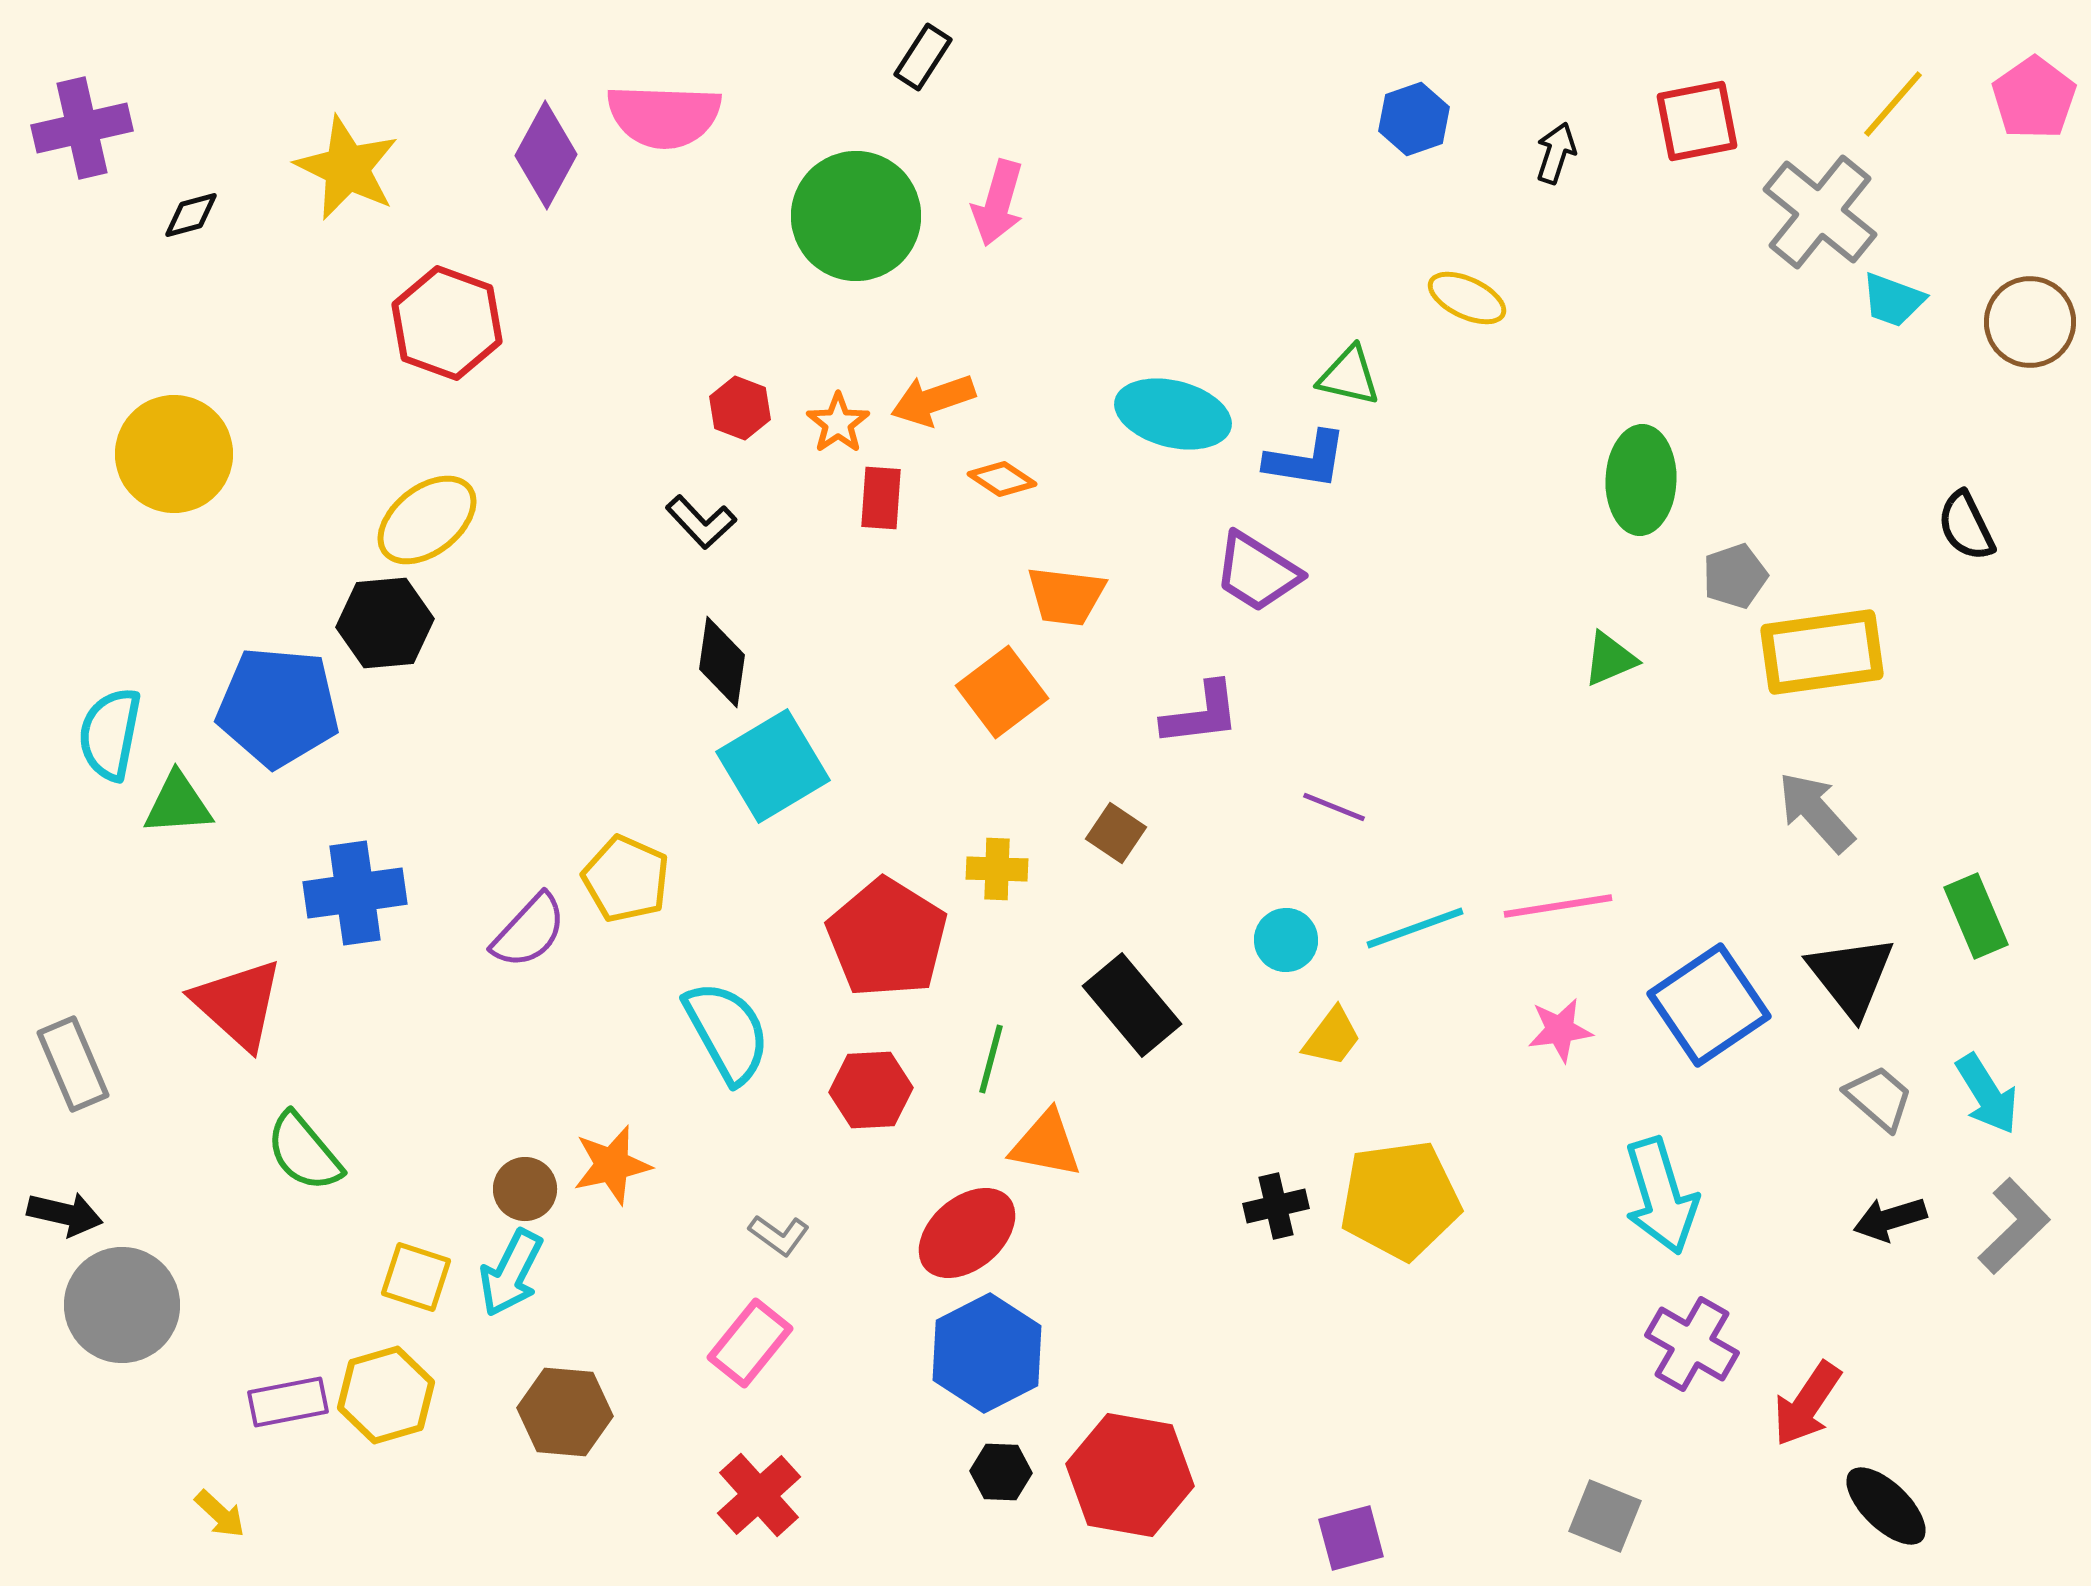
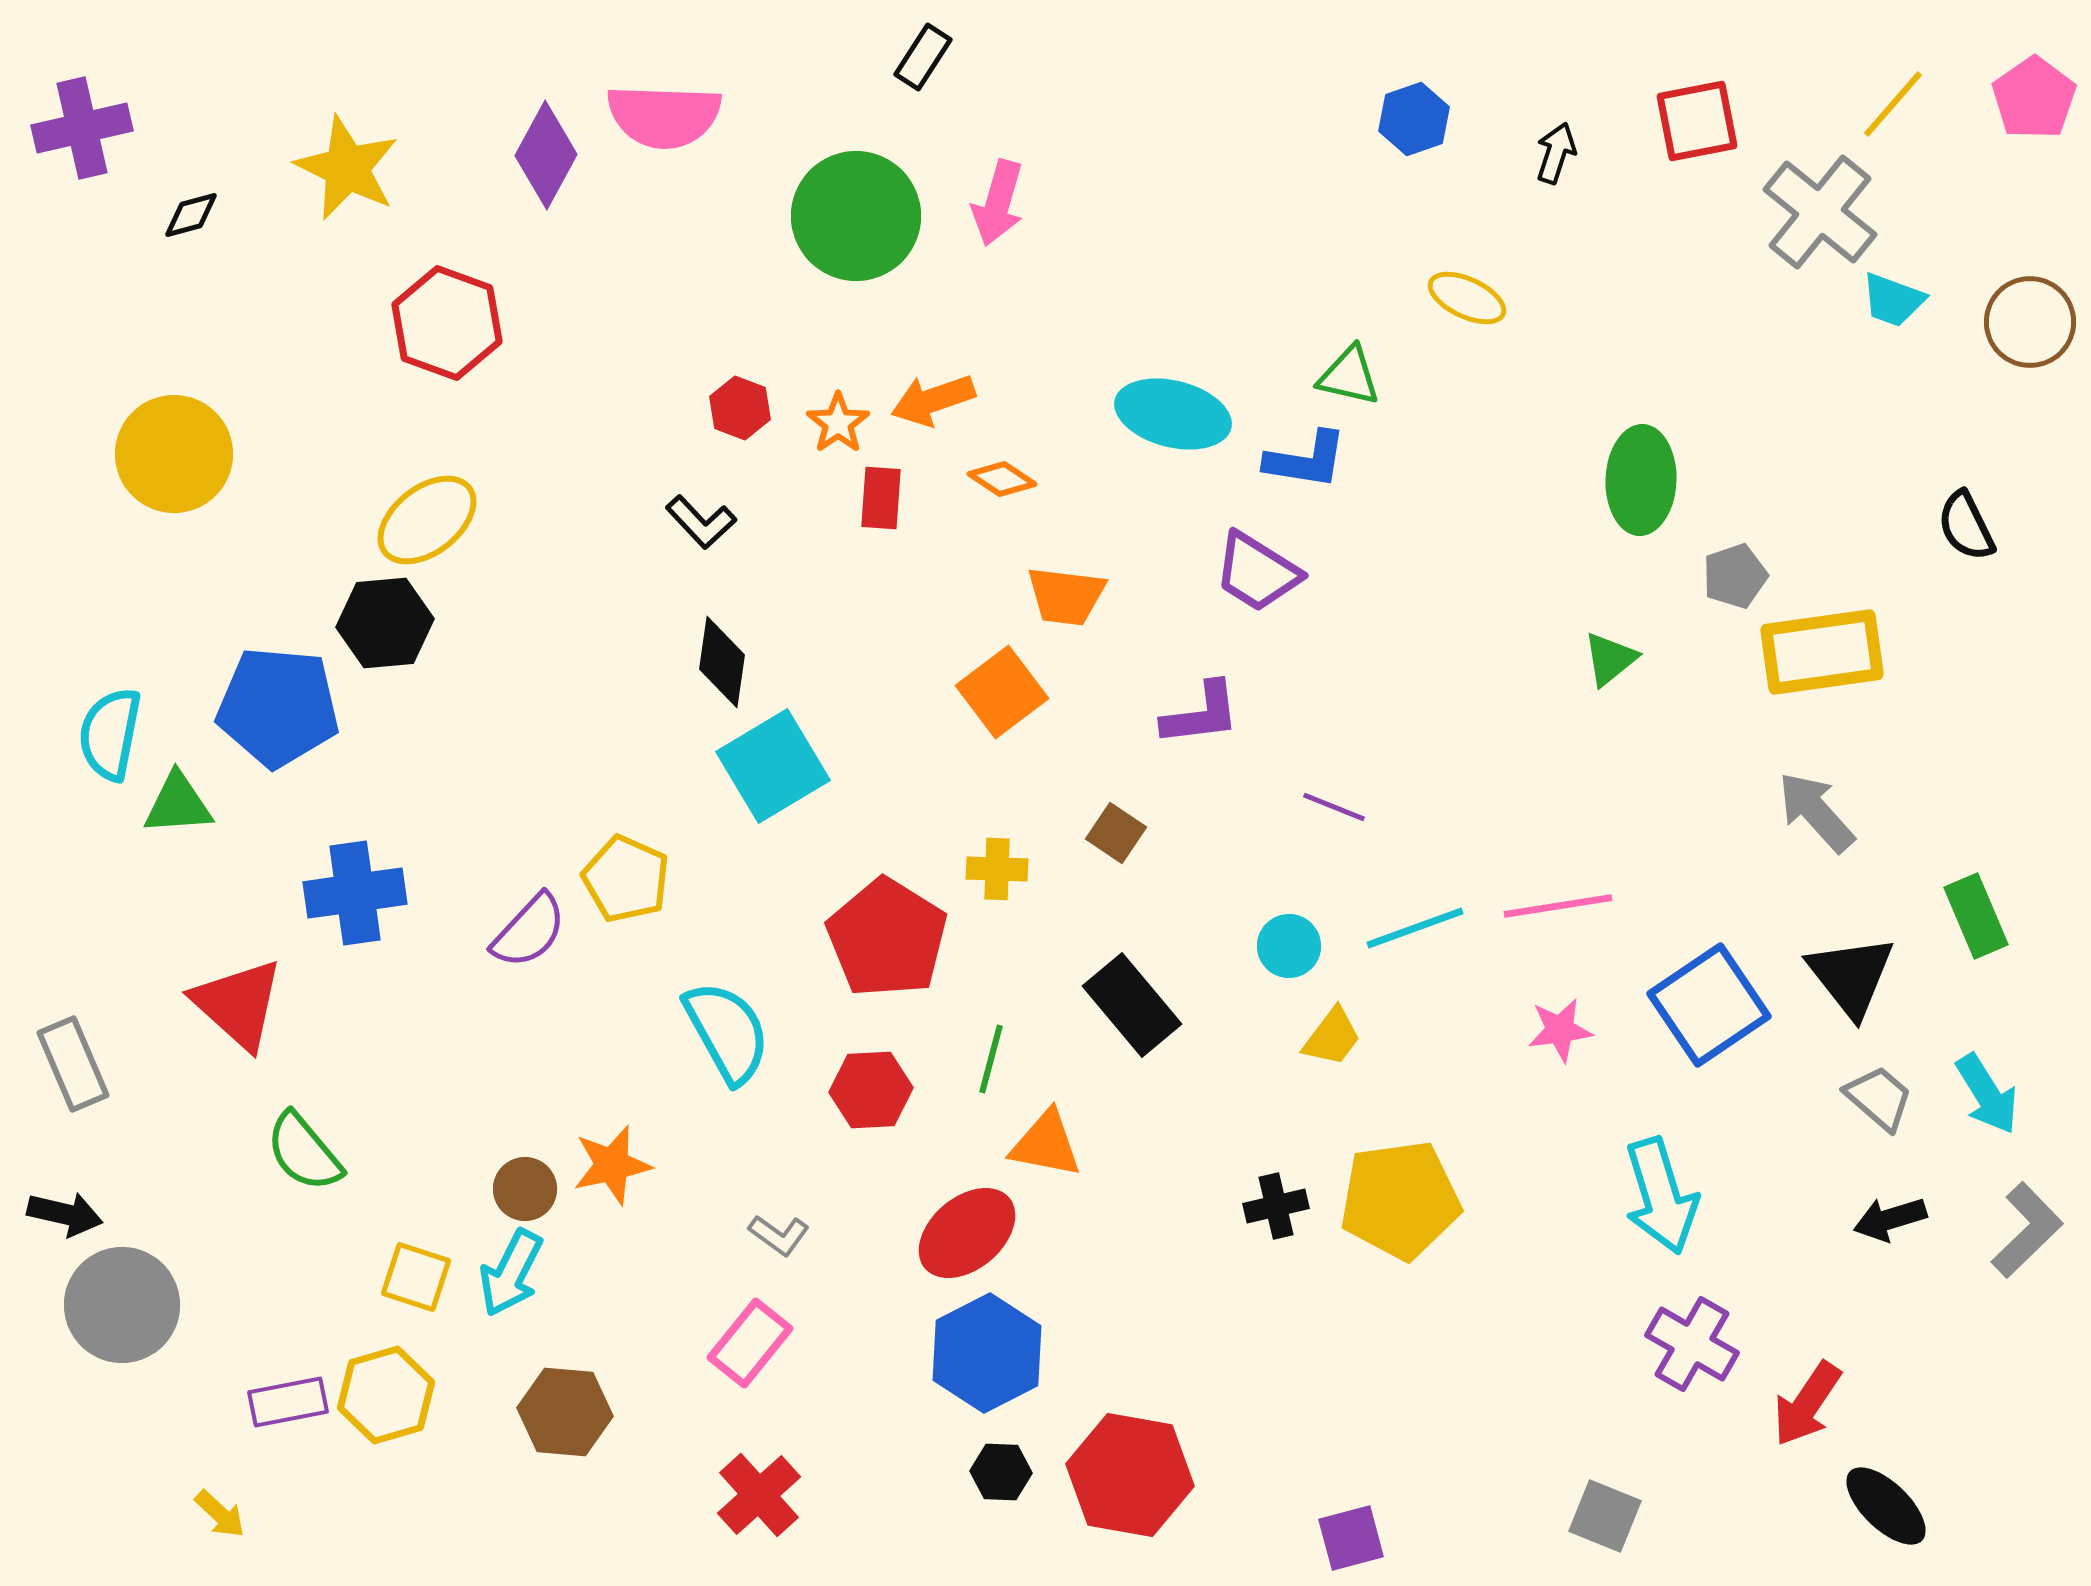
green triangle at (1610, 659): rotated 16 degrees counterclockwise
cyan circle at (1286, 940): moved 3 px right, 6 px down
gray L-shape at (2014, 1226): moved 13 px right, 4 px down
